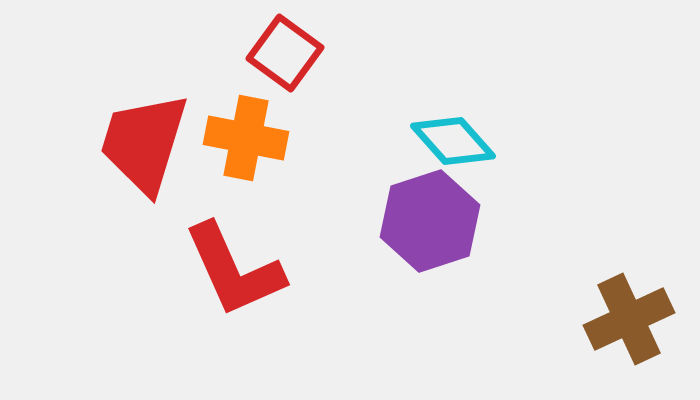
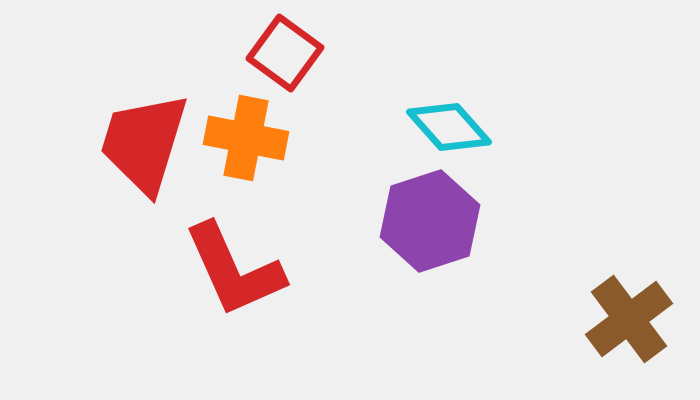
cyan diamond: moved 4 px left, 14 px up
brown cross: rotated 12 degrees counterclockwise
